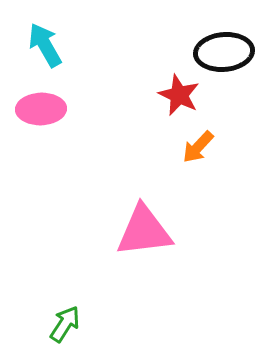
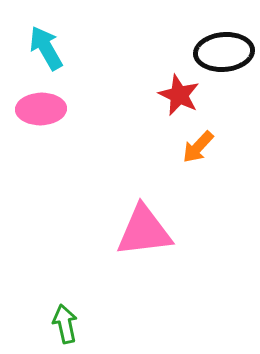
cyan arrow: moved 1 px right, 3 px down
green arrow: rotated 45 degrees counterclockwise
